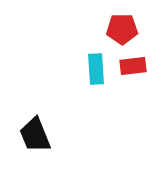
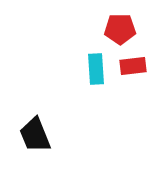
red pentagon: moved 2 px left
